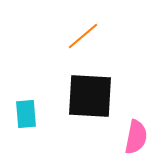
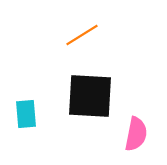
orange line: moved 1 px left, 1 px up; rotated 8 degrees clockwise
pink semicircle: moved 3 px up
